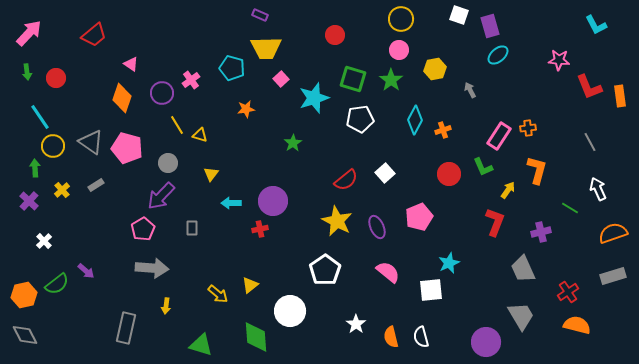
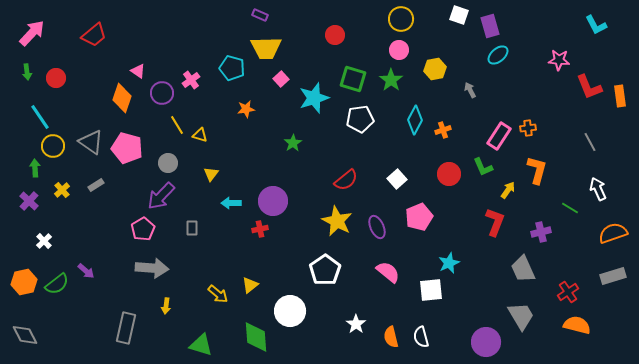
pink arrow at (29, 33): moved 3 px right
pink triangle at (131, 64): moved 7 px right, 7 px down
white square at (385, 173): moved 12 px right, 6 px down
orange hexagon at (24, 295): moved 13 px up
